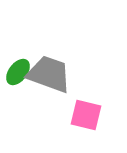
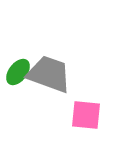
pink square: rotated 8 degrees counterclockwise
